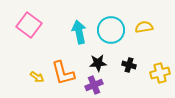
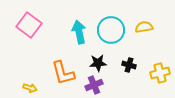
yellow arrow: moved 7 px left, 11 px down; rotated 16 degrees counterclockwise
